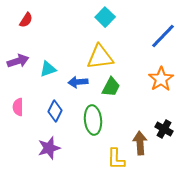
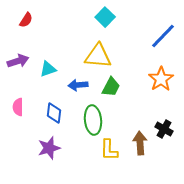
yellow triangle: moved 2 px left, 1 px up; rotated 12 degrees clockwise
blue arrow: moved 3 px down
blue diamond: moved 1 px left, 2 px down; rotated 20 degrees counterclockwise
yellow L-shape: moved 7 px left, 9 px up
